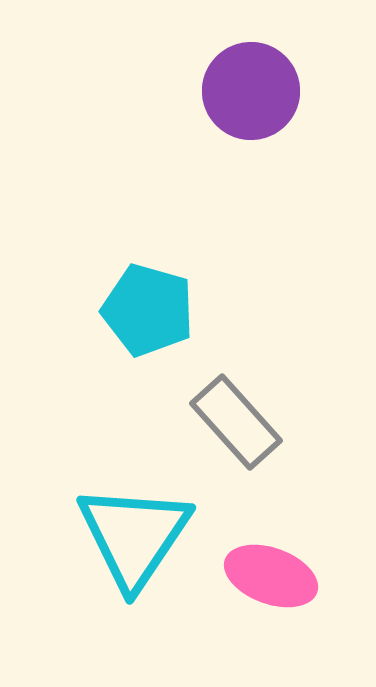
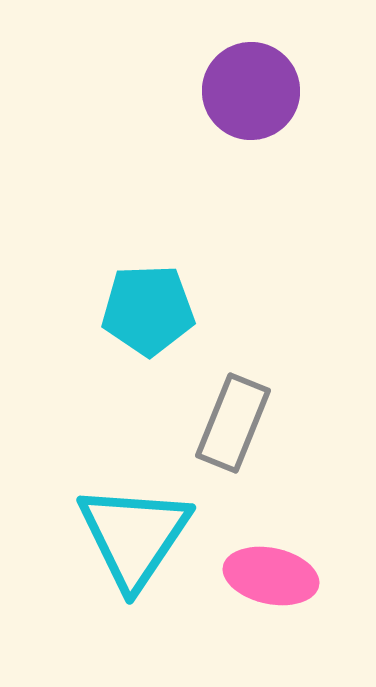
cyan pentagon: rotated 18 degrees counterclockwise
gray rectangle: moved 3 px left, 1 px down; rotated 64 degrees clockwise
pink ellipse: rotated 8 degrees counterclockwise
